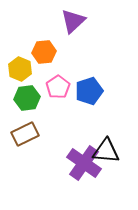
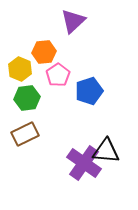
pink pentagon: moved 12 px up
